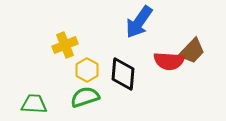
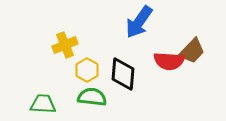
green semicircle: moved 7 px right; rotated 24 degrees clockwise
green trapezoid: moved 9 px right
